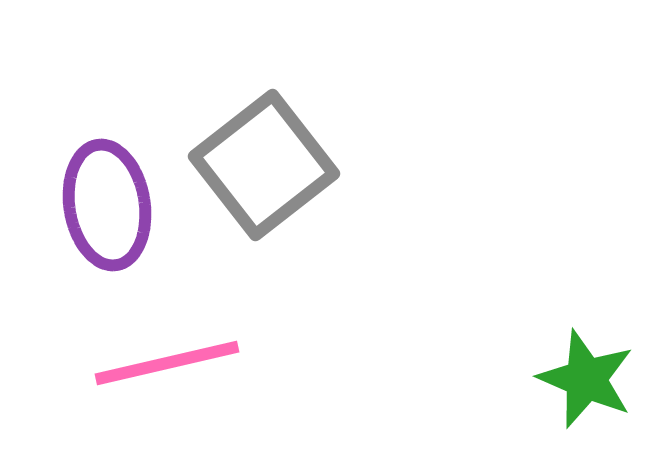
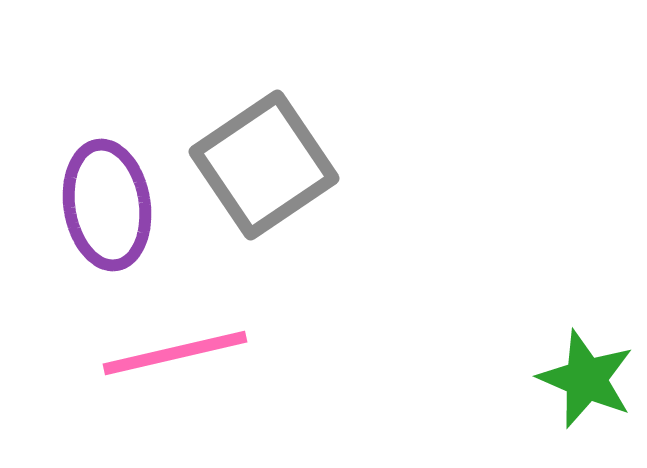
gray square: rotated 4 degrees clockwise
pink line: moved 8 px right, 10 px up
